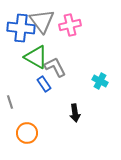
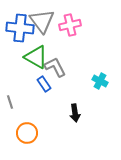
blue cross: moved 1 px left
